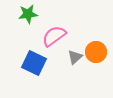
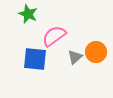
green star: rotated 30 degrees clockwise
blue square: moved 1 px right, 4 px up; rotated 20 degrees counterclockwise
